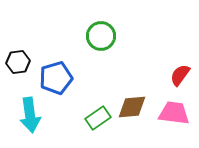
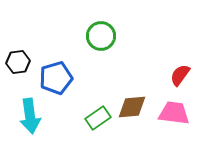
cyan arrow: moved 1 px down
